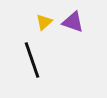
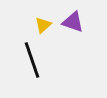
yellow triangle: moved 1 px left, 3 px down
